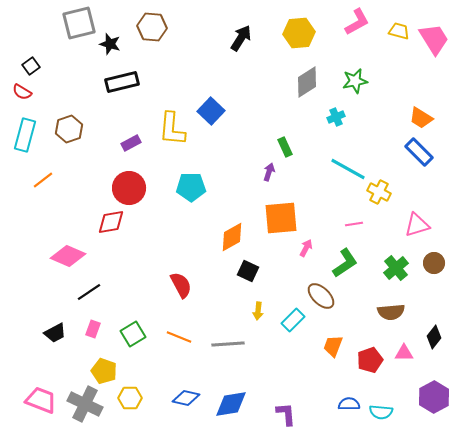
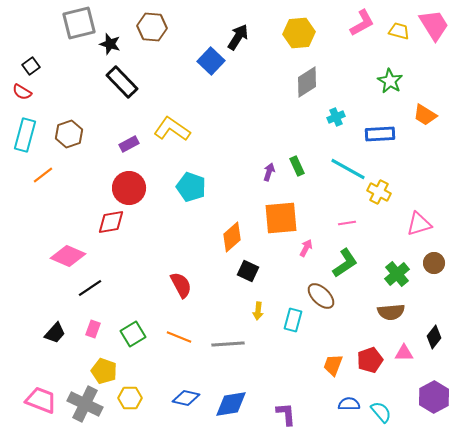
pink L-shape at (357, 22): moved 5 px right, 1 px down
black arrow at (241, 38): moved 3 px left, 1 px up
pink trapezoid at (434, 39): moved 14 px up
green star at (355, 81): moved 35 px right; rotated 30 degrees counterclockwise
black rectangle at (122, 82): rotated 60 degrees clockwise
blue square at (211, 111): moved 50 px up
orange trapezoid at (421, 118): moved 4 px right, 3 px up
brown hexagon at (69, 129): moved 5 px down
yellow L-shape at (172, 129): rotated 120 degrees clockwise
purple rectangle at (131, 143): moved 2 px left, 1 px down
green rectangle at (285, 147): moved 12 px right, 19 px down
blue rectangle at (419, 152): moved 39 px left, 18 px up; rotated 48 degrees counterclockwise
orange line at (43, 180): moved 5 px up
cyan pentagon at (191, 187): rotated 20 degrees clockwise
pink line at (354, 224): moved 7 px left, 1 px up
pink triangle at (417, 225): moved 2 px right, 1 px up
orange diamond at (232, 237): rotated 12 degrees counterclockwise
green cross at (396, 268): moved 1 px right, 6 px down
black line at (89, 292): moved 1 px right, 4 px up
cyan rectangle at (293, 320): rotated 30 degrees counterclockwise
black trapezoid at (55, 333): rotated 20 degrees counterclockwise
orange trapezoid at (333, 346): moved 19 px down
cyan semicircle at (381, 412): rotated 135 degrees counterclockwise
